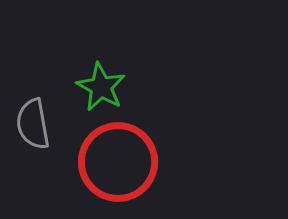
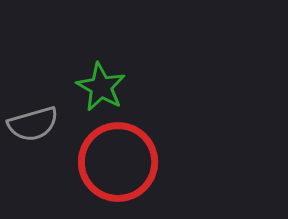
gray semicircle: rotated 96 degrees counterclockwise
